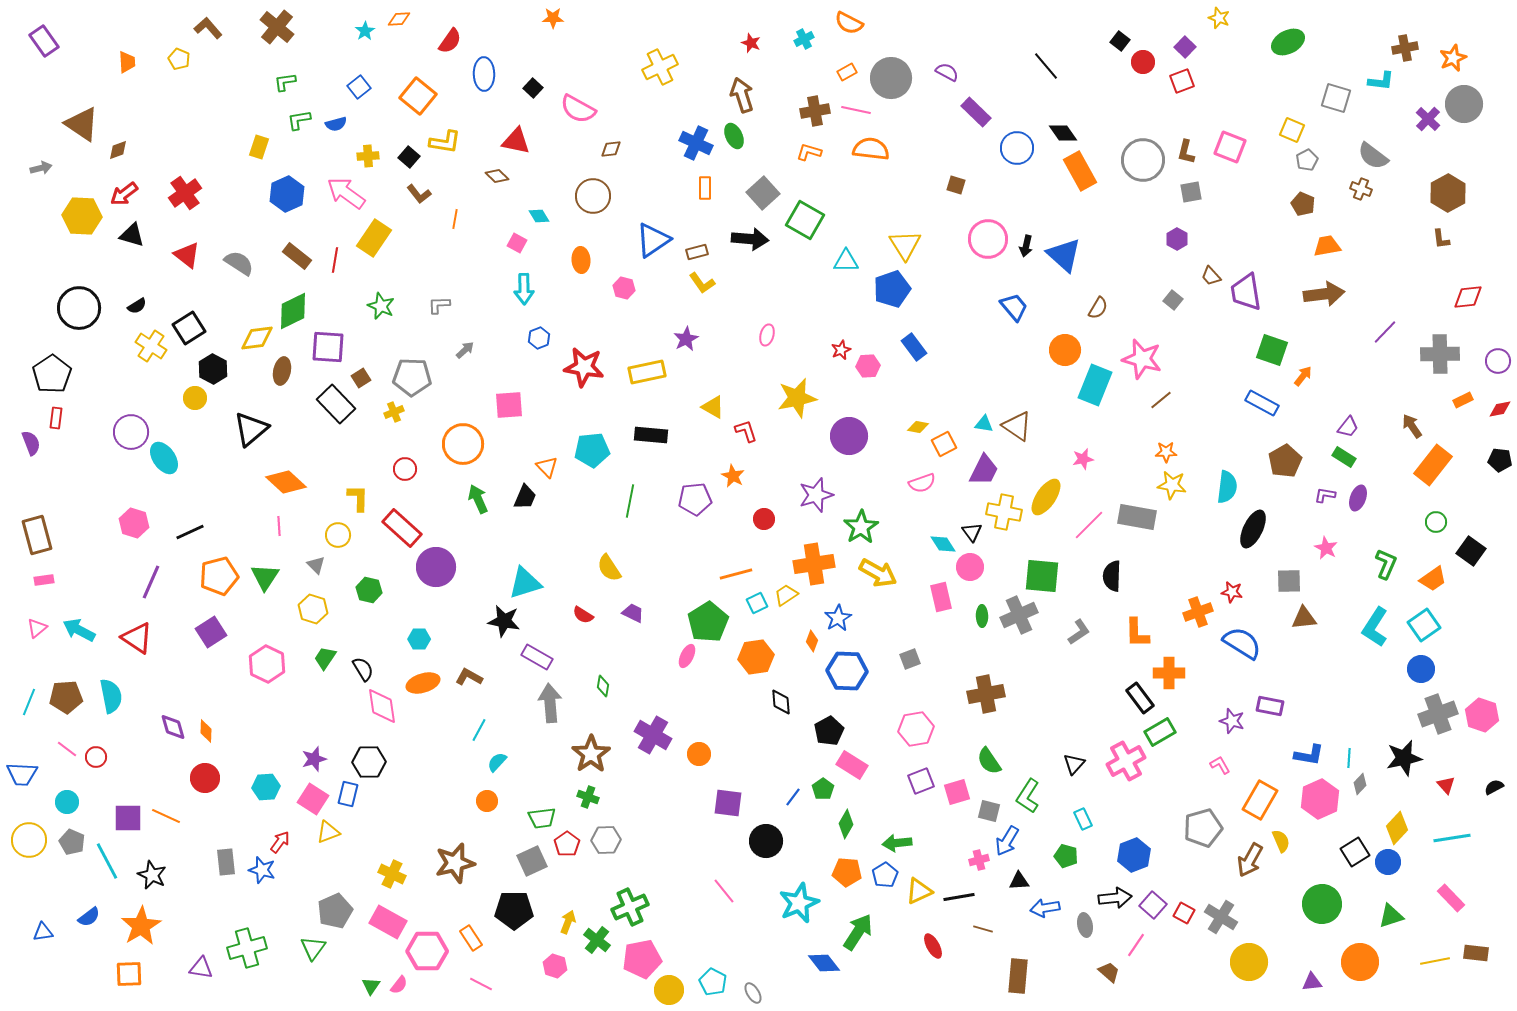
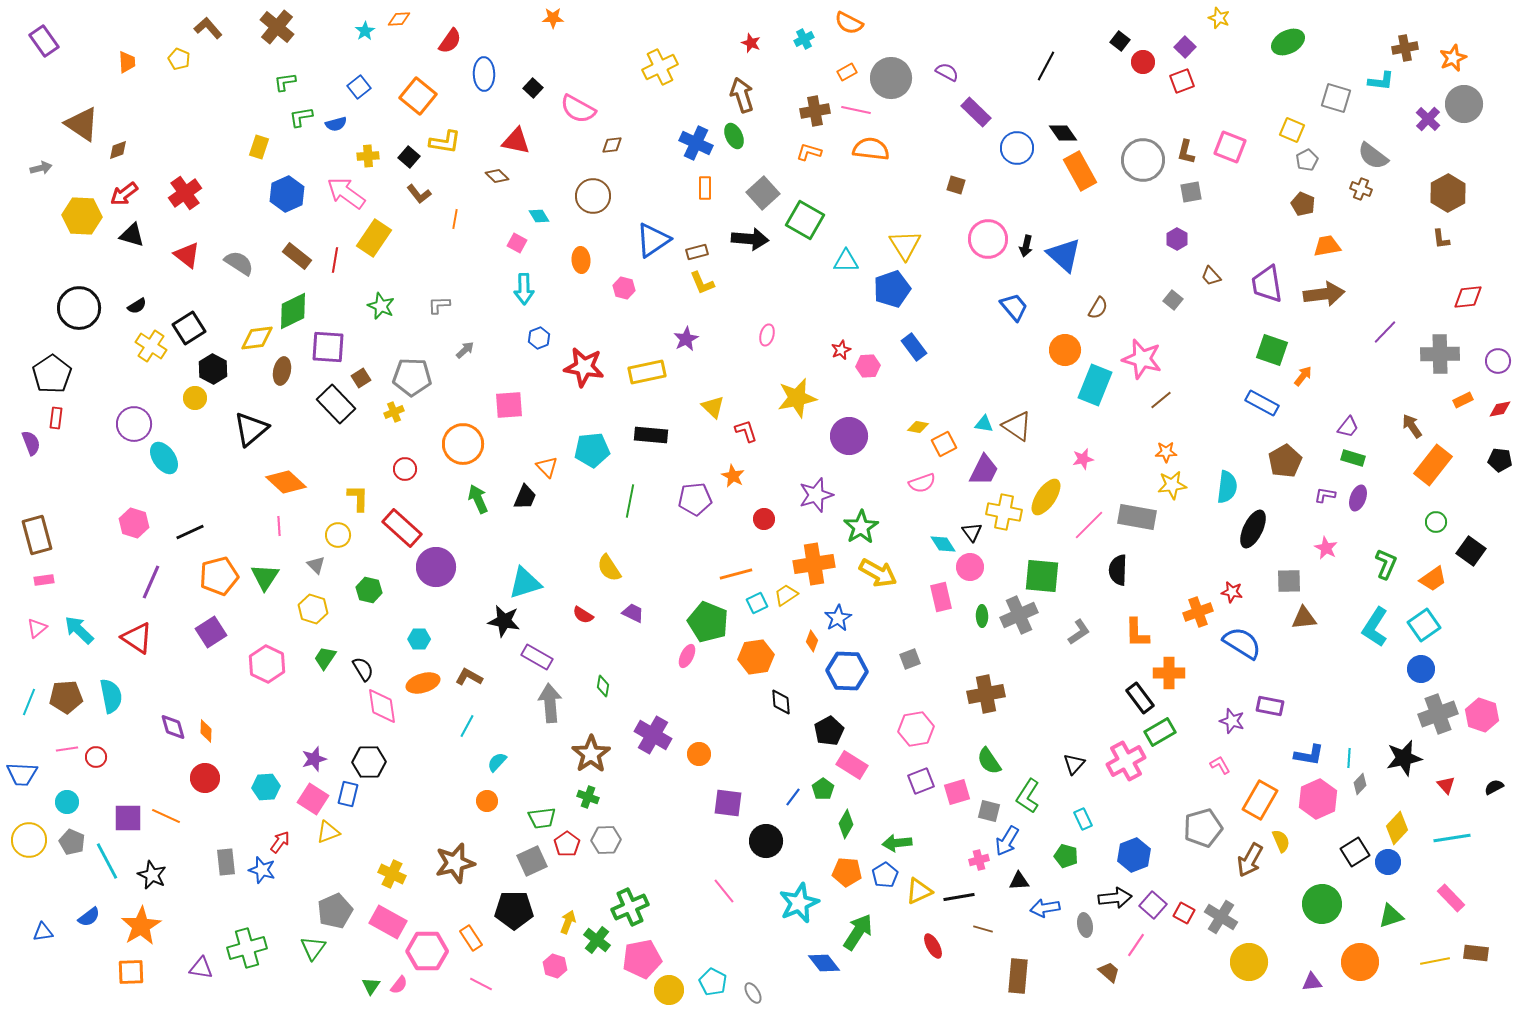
black line at (1046, 66): rotated 68 degrees clockwise
green L-shape at (299, 120): moved 2 px right, 3 px up
brown diamond at (611, 149): moved 1 px right, 4 px up
yellow L-shape at (702, 283): rotated 12 degrees clockwise
purple trapezoid at (1246, 292): moved 21 px right, 8 px up
yellow triangle at (713, 407): rotated 15 degrees clockwise
purple circle at (131, 432): moved 3 px right, 8 px up
green rectangle at (1344, 457): moved 9 px right, 1 px down; rotated 15 degrees counterclockwise
yellow star at (1172, 485): rotated 16 degrees counterclockwise
black semicircle at (1112, 576): moved 6 px right, 6 px up
green pentagon at (708, 622): rotated 18 degrees counterclockwise
cyan arrow at (79, 630): rotated 16 degrees clockwise
cyan line at (479, 730): moved 12 px left, 4 px up
pink line at (67, 749): rotated 45 degrees counterclockwise
pink hexagon at (1320, 799): moved 2 px left
orange square at (129, 974): moved 2 px right, 2 px up
